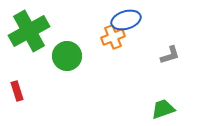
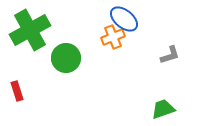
blue ellipse: moved 2 px left, 1 px up; rotated 56 degrees clockwise
green cross: moved 1 px right, 1 px up
green circle: moved 1 px left, 2 px down
